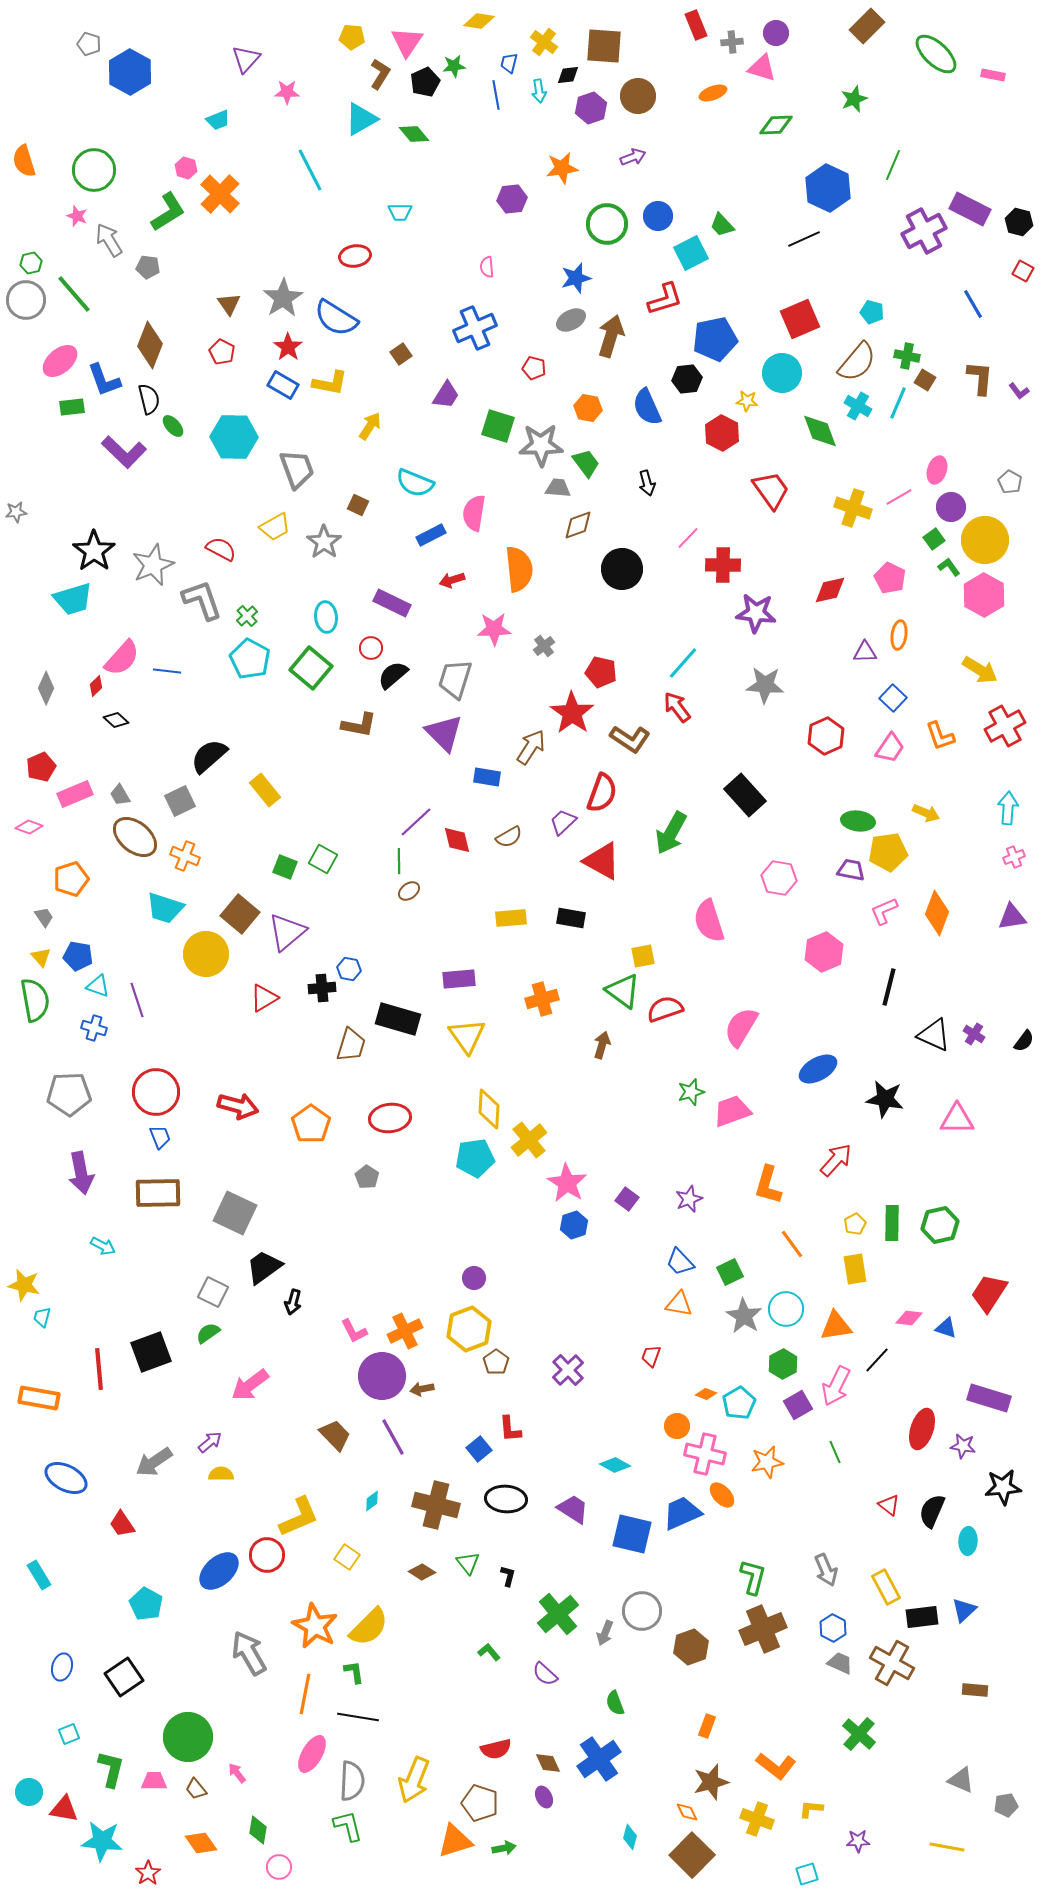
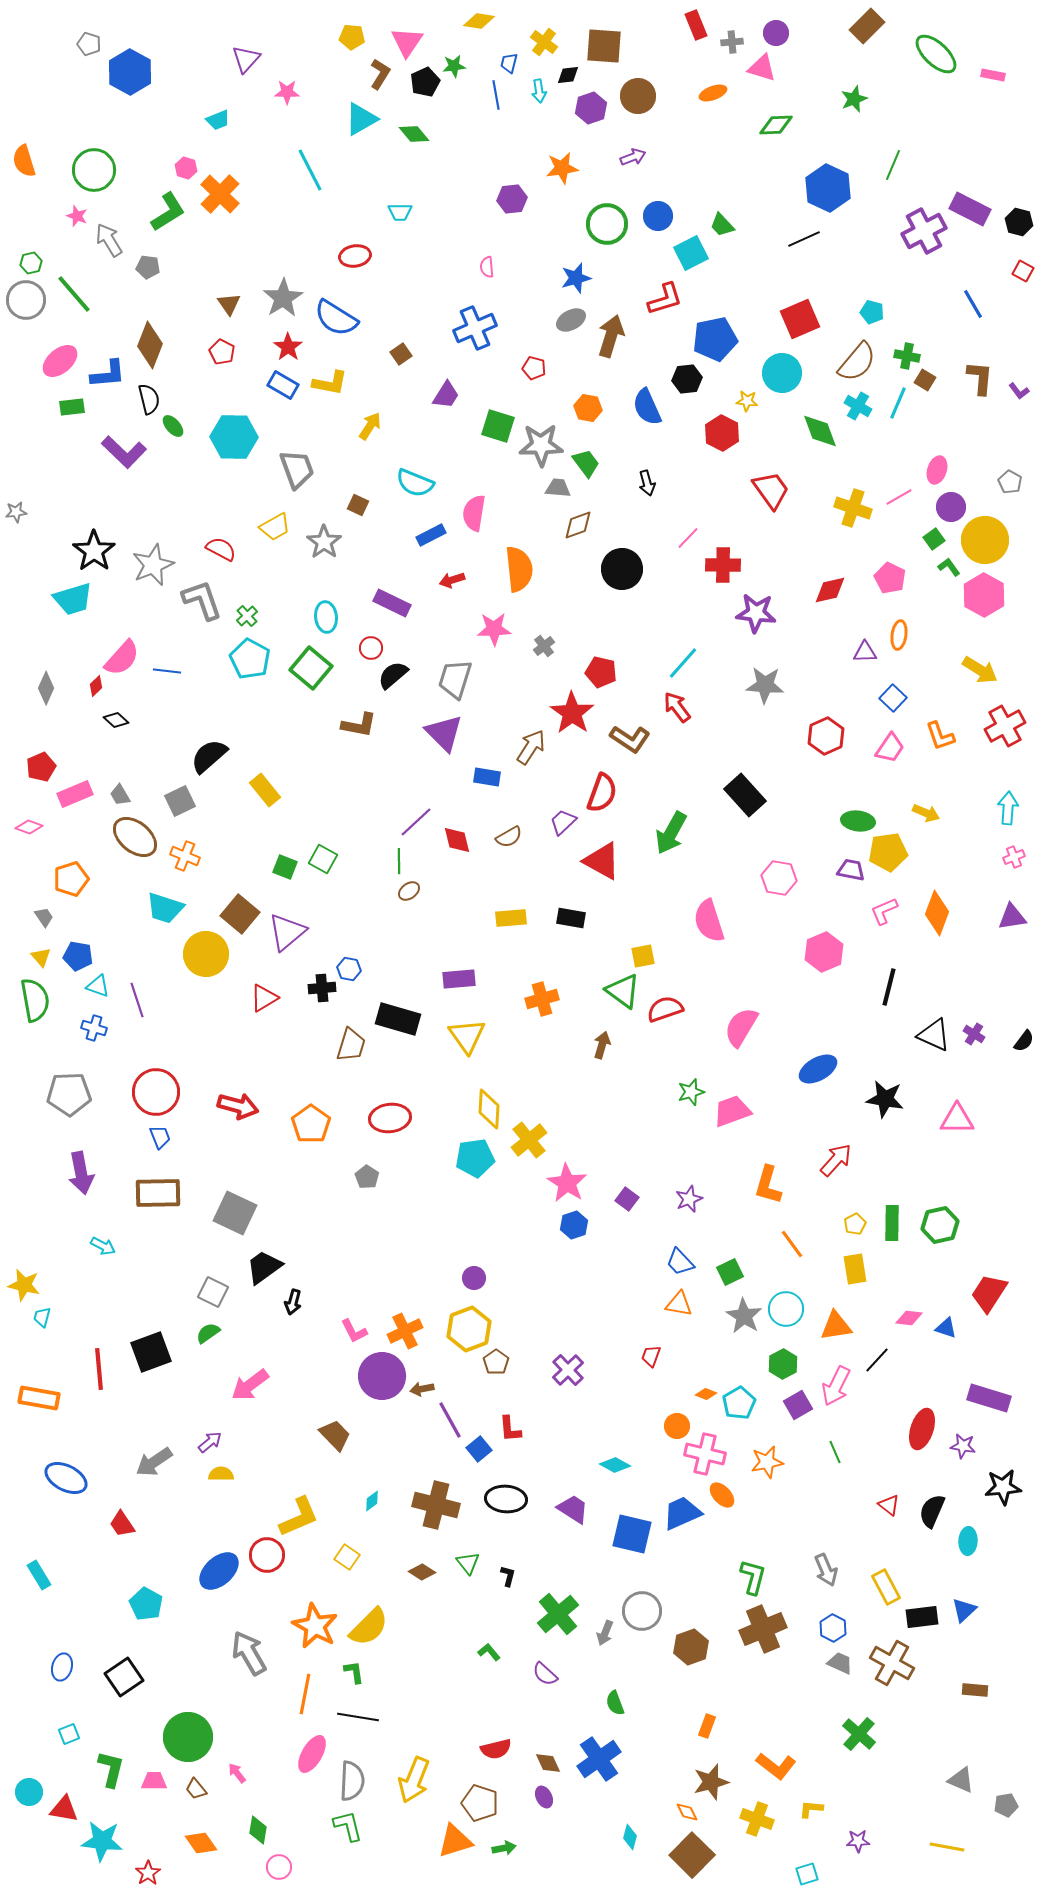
blue L-shape at (104, 380): moved 4 px right, 6 px up; rotated 75 degrees counterclockwise
purple line at (393, 1437): moved 57 px right, 17 px up
